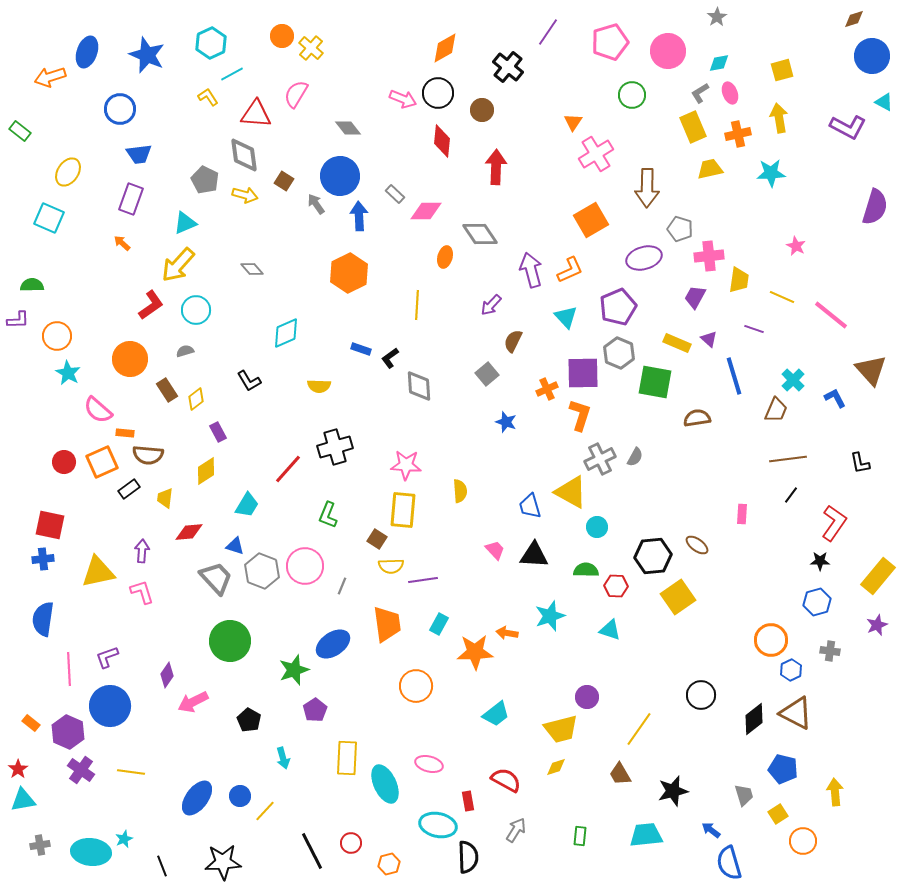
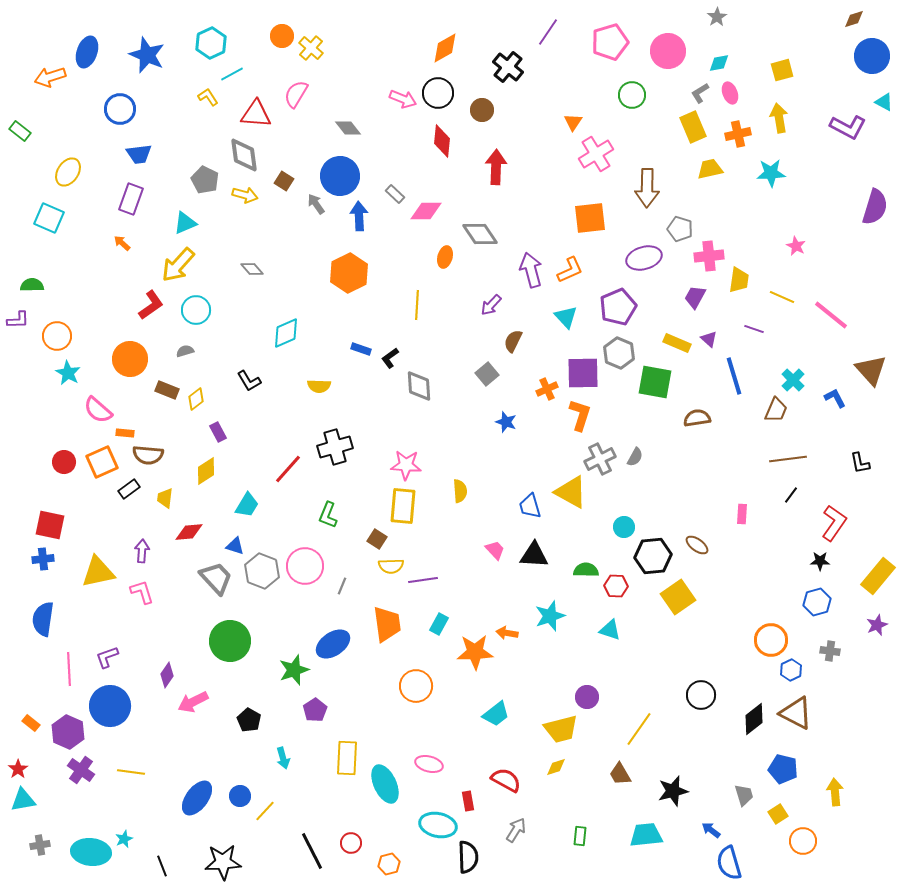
orange square at (591, 220): moved 1 px left, 2 px up; rotated 24 degrees clockwise
brown rectangle at (167, 390): rotated 35 degrees counterclockwise
yellow rectangle at (403, 510): moved 4 px up
cyan circle at (597, 527): moved 27 px right
